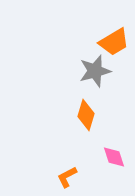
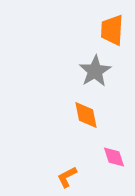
orange trapezoid: moved 2 px left, 12 px up; rotated 124 degrees clockwise
gray star: rotated 16 degrees counterclockwise
orange diamond: rotated 28 degrees counterclockwise
